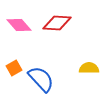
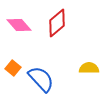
red diamond: rotated 44 degrees counterclockwise
orange square: moved 1 px left; rotated 21 degrees counterclockwise
